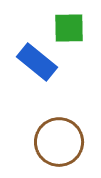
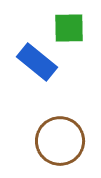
brown circle: moved 1 px right, 1 px up
